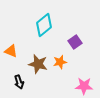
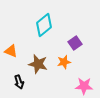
purple square: moved 1 px down
orange star: moved 4 px right
